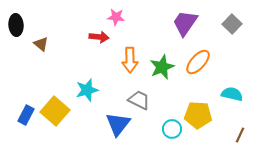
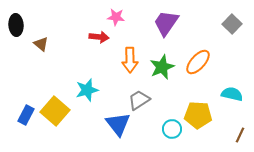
purple trapezoid: moved 19 px left
gray trapezoid: rotated 60 degrees counterclockwise
blue triangle: rotated 16 degrees counterclockwise
